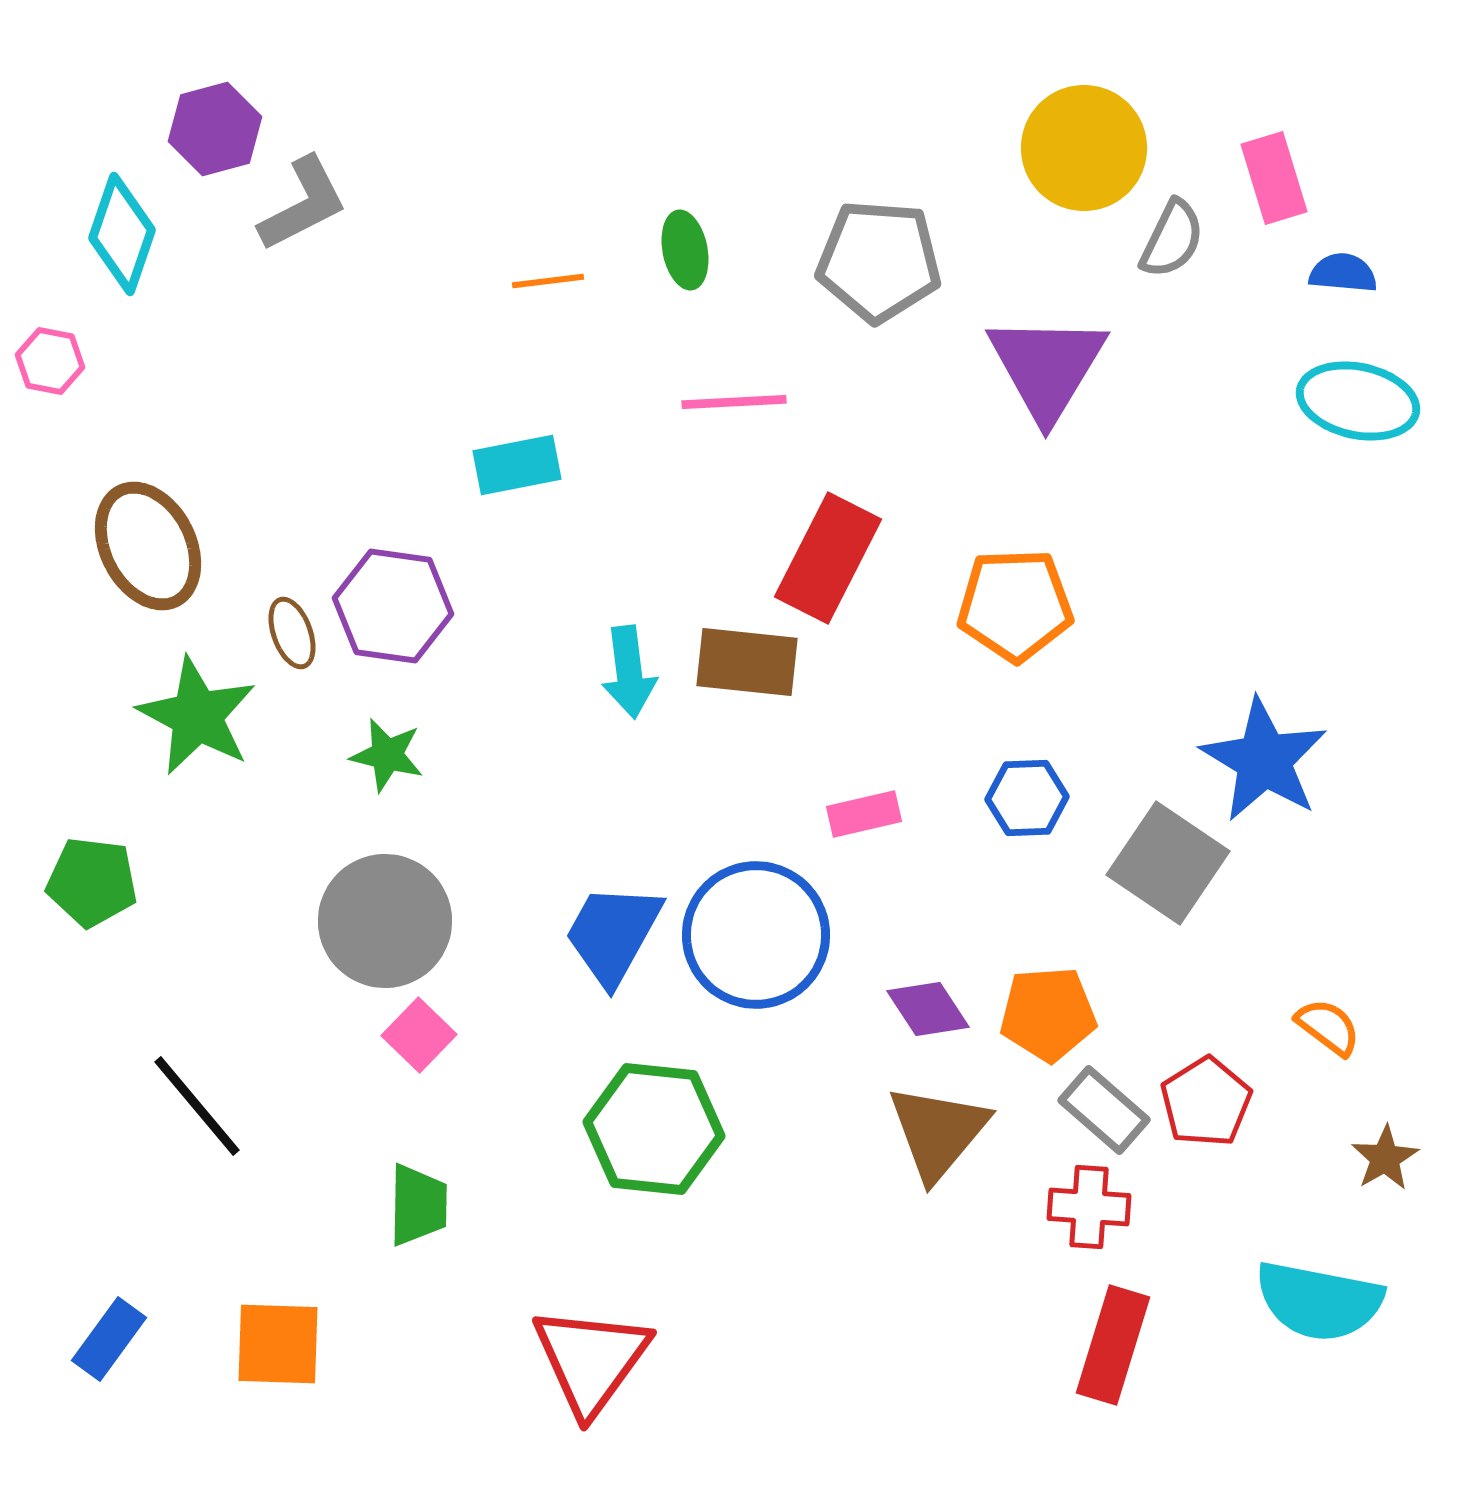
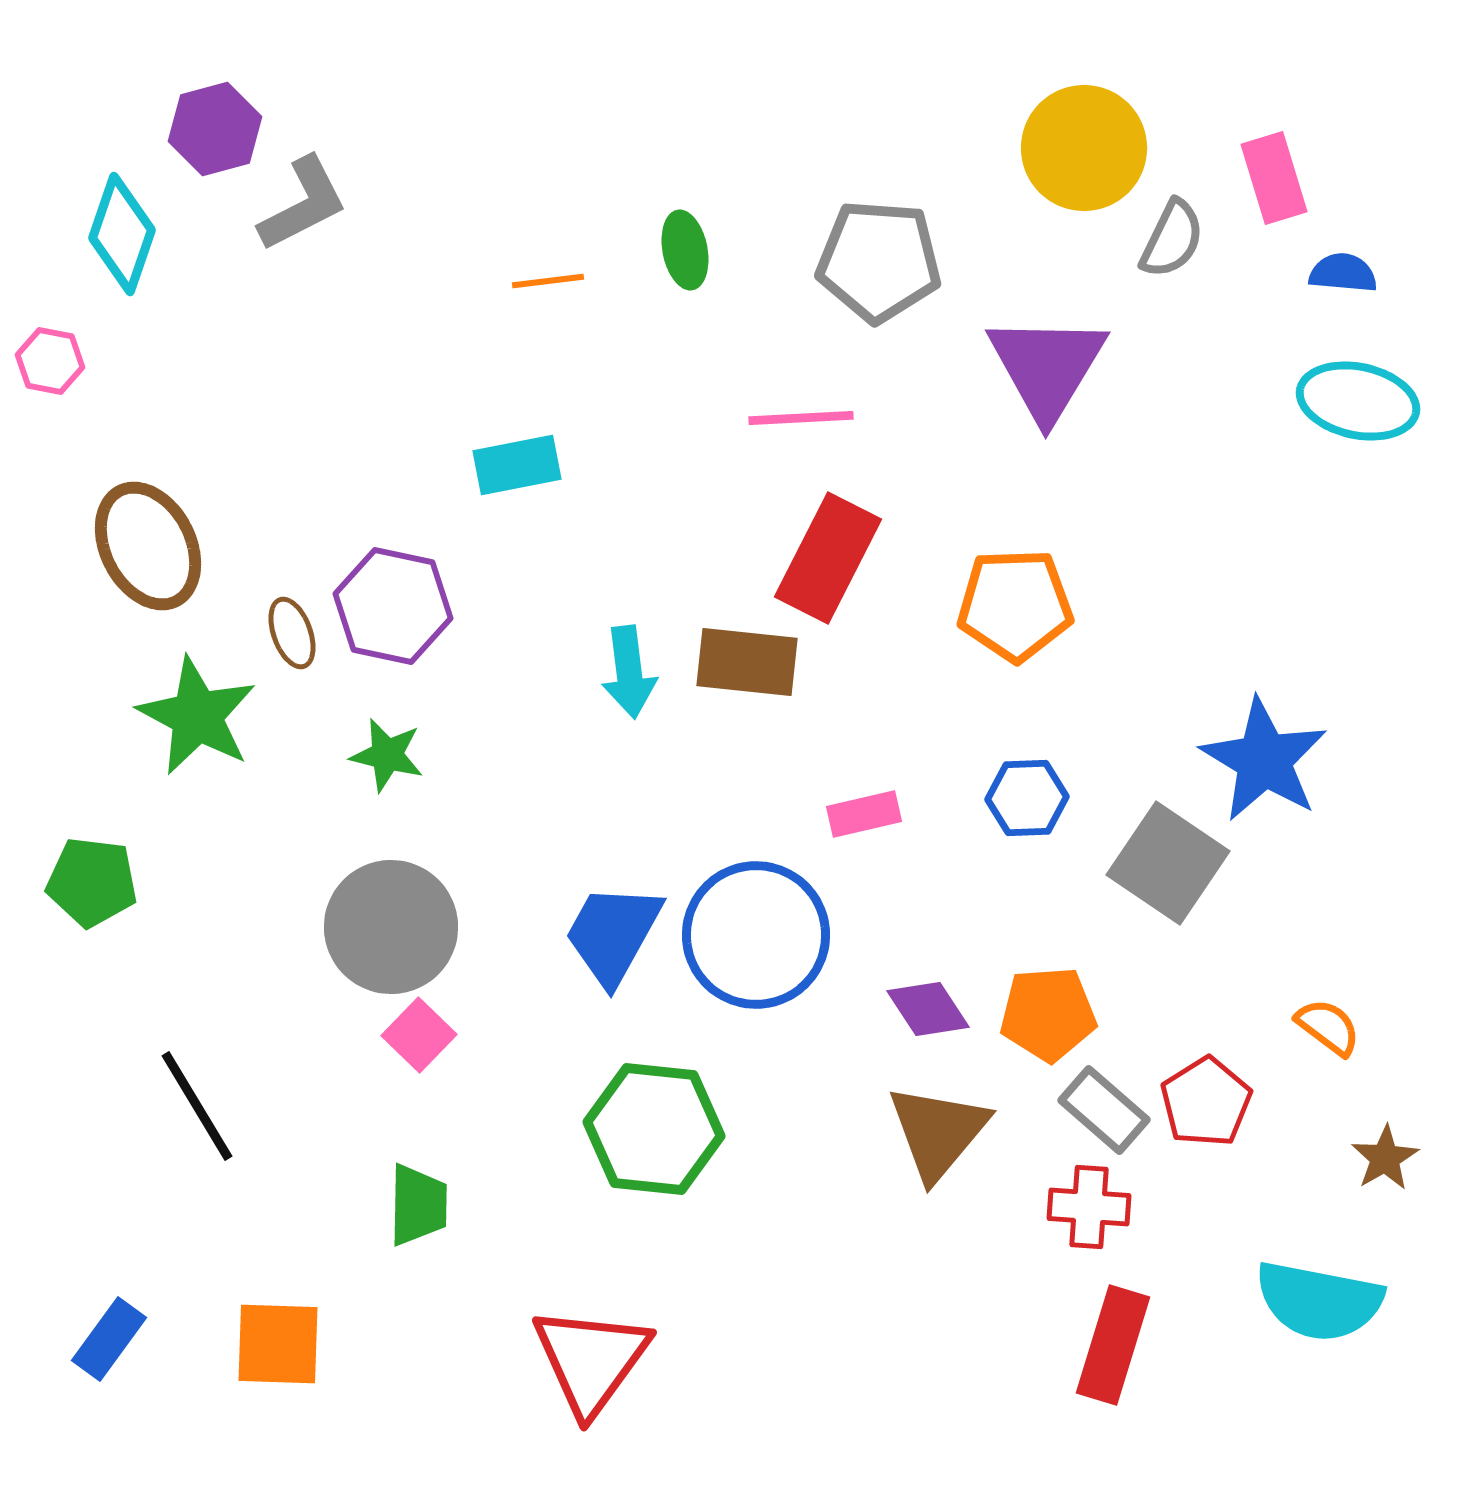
pink line at (734, 402): moved 67 px right, 16 px down
purple hexagon at (393, 606): rotated 4 degrees clockwise
gray circle at (385, 921): moved 6 px right, 6 px down
black line at (197, 1106): rotated 9 degrees clockwise
